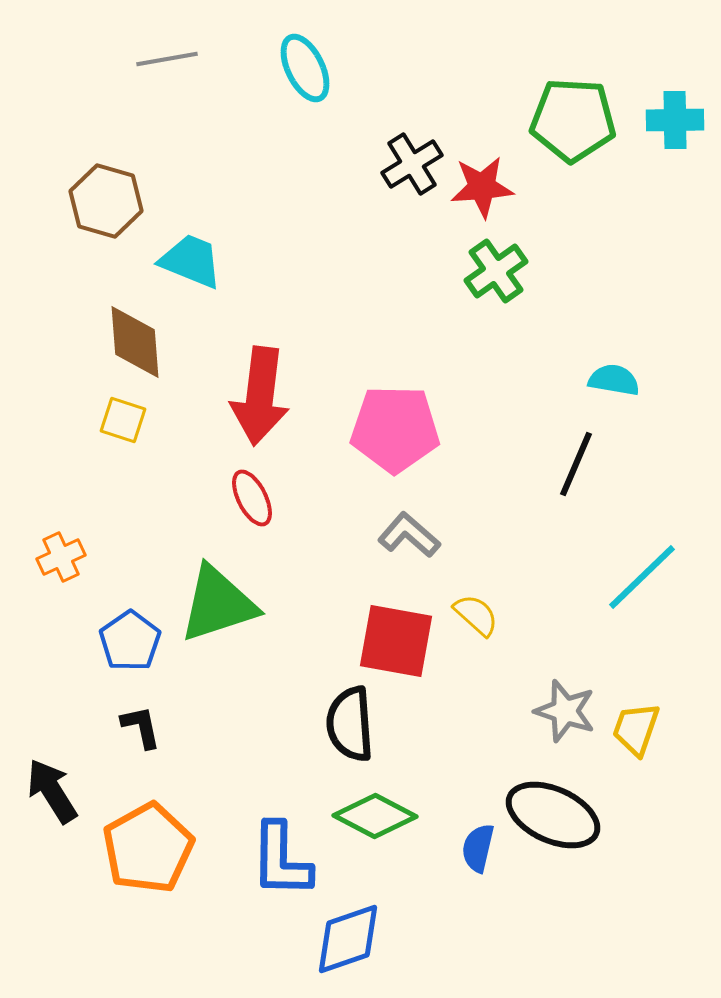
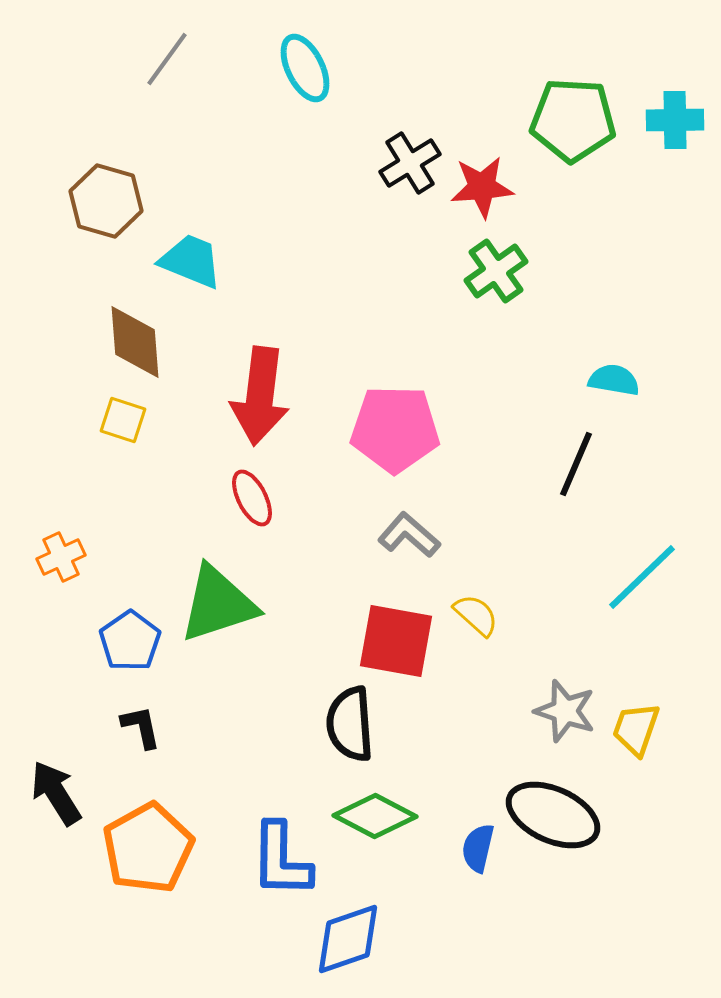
gray line: rotated 44 degrees counterclockwise
black cross: moved 2 px left, 1 px up
black arrow: moved 4 px right, 2 px down
